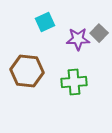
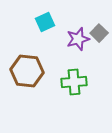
purple star: rotated 15 degrees counterclockwise
